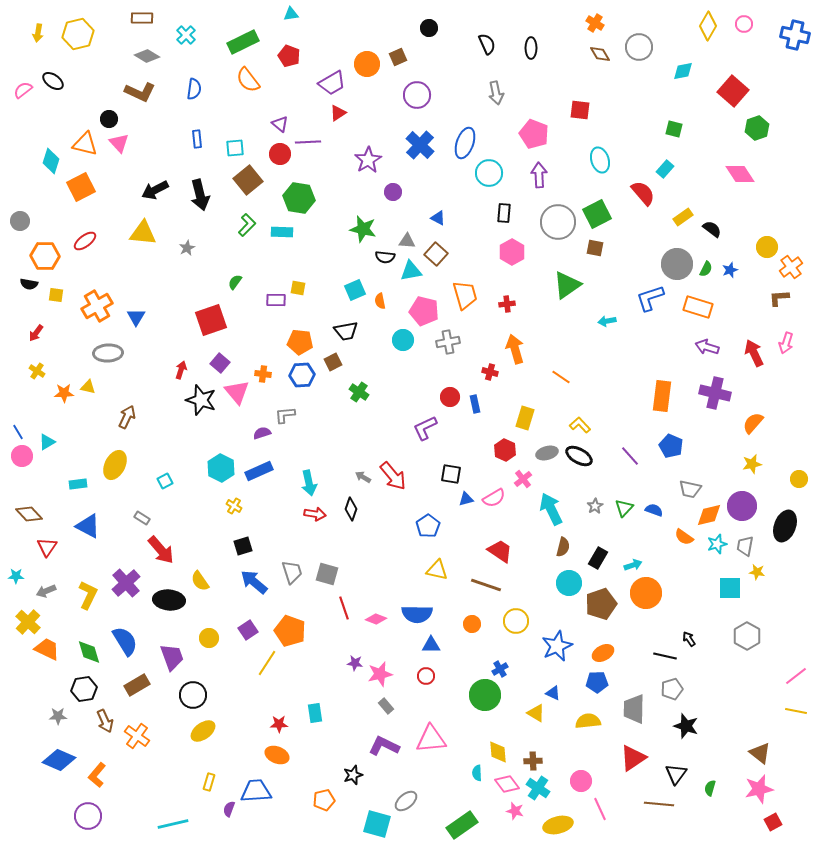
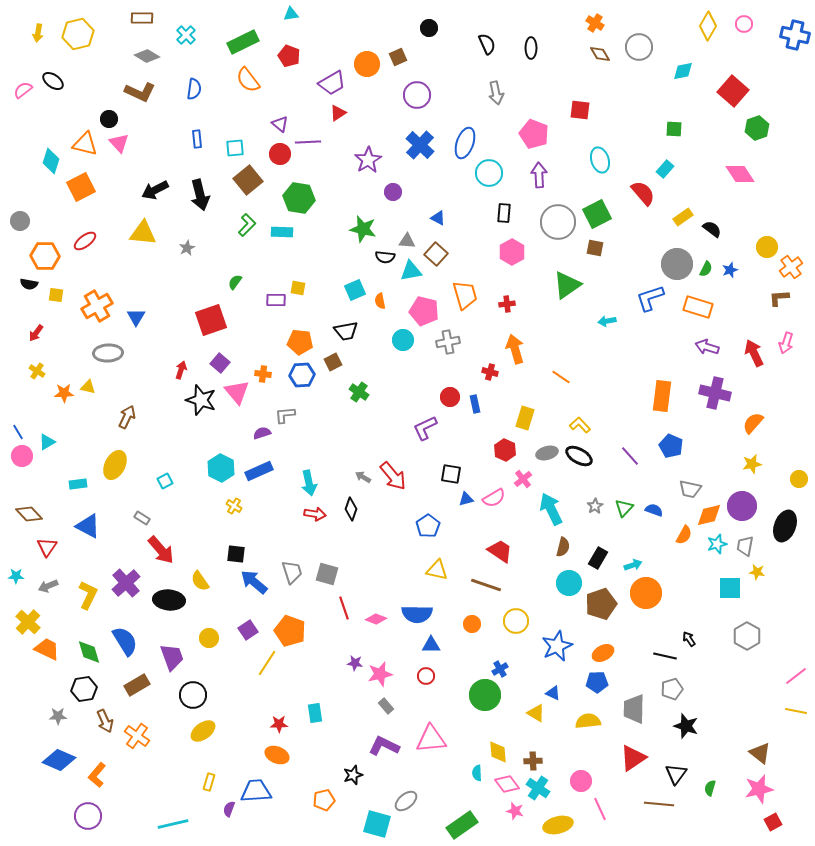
green square at (674, 129): rotated 12 degrees counterclockwise
orange semicircle at (684, 537): moved 2 px up; rotated 96 degrees counterclockwise
black square at (243, 546): moved 7 px left, 8 px down; rotated 24 degrees clockwise
gray arrow at (46, 591): moved 2 px right, 5 px up
